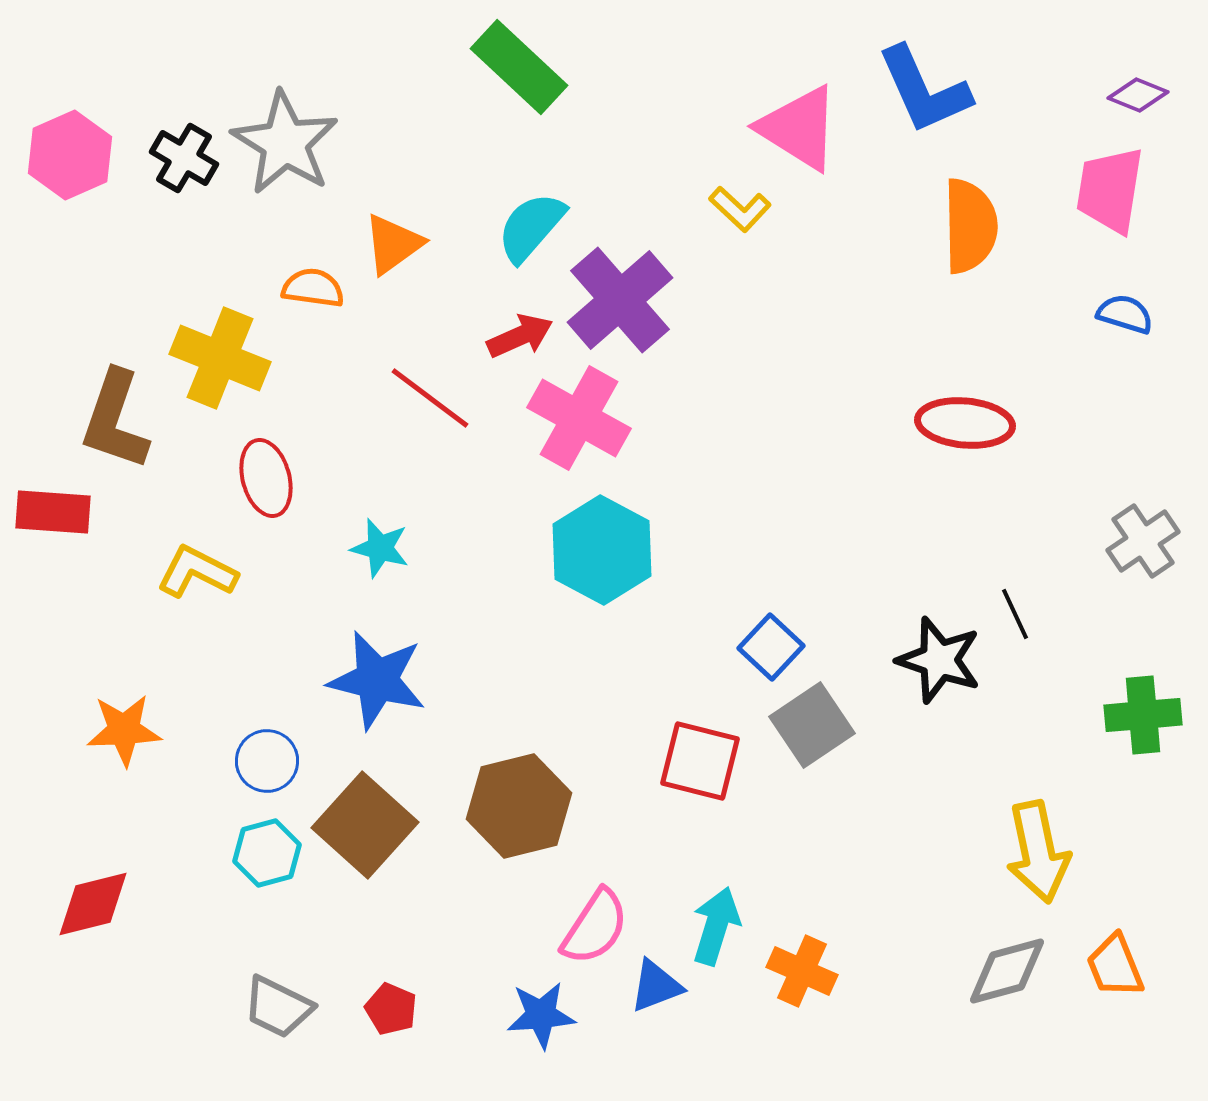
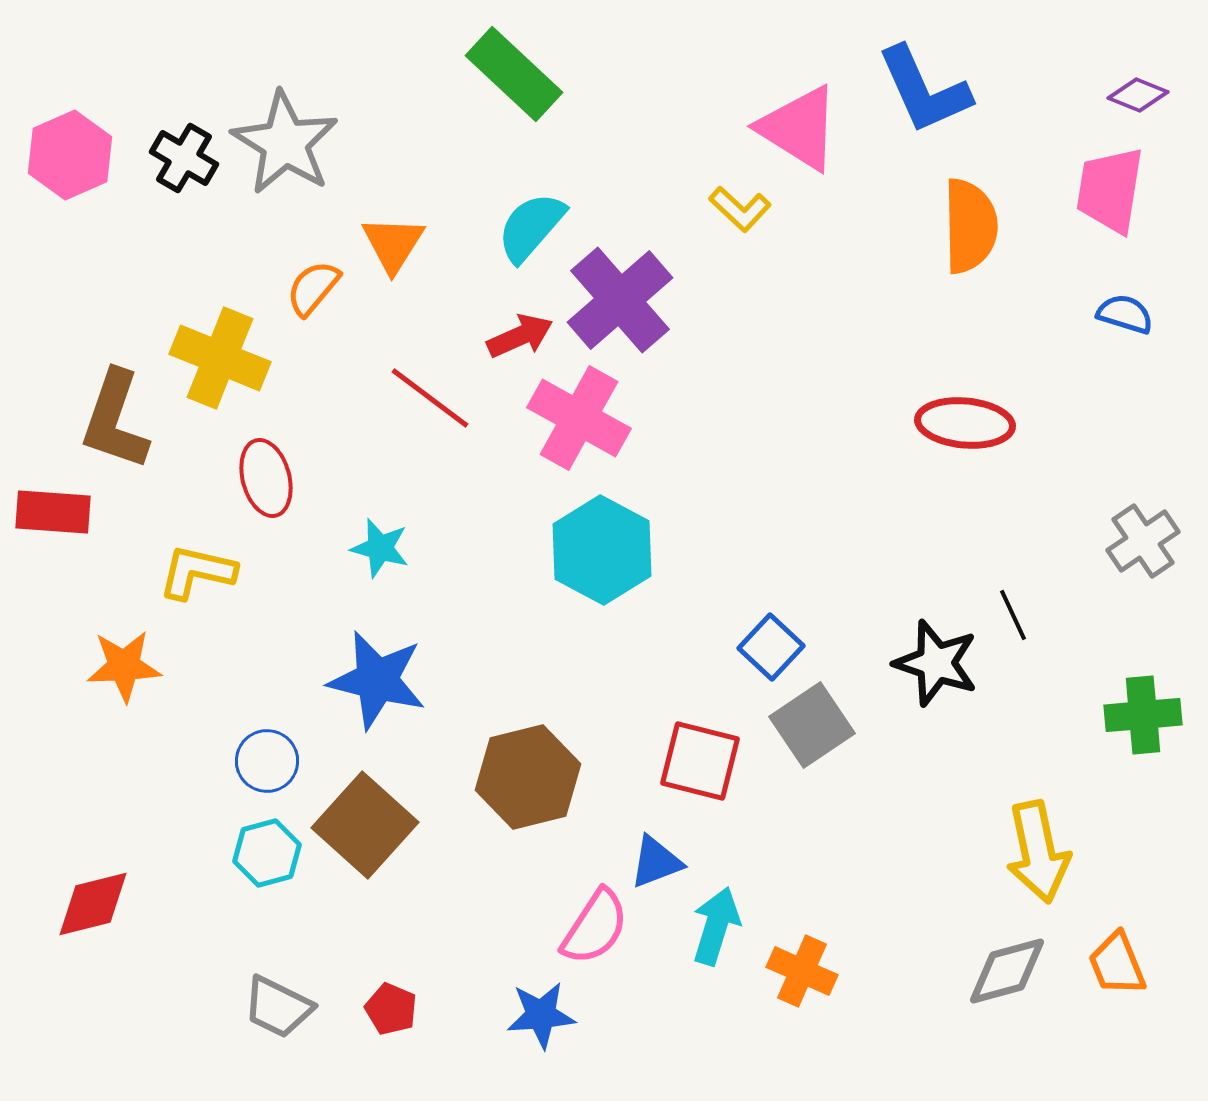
green rectangle at (519, 67): moved 5 px left, 7 px down
orange triangle at (393, 244): rotated 22 degrees counterclockwise
orange semicircle at (313, 288): rotated 58 degrees counterclockwise
yellow L-shape at (197, 572): rotated 14 degrees counterclockwise
black line at (1015, 614): moved 2 px left, 1 px down
black star at (939, 660): moved 3 px left, 3 px down
orange star at (124, 730): moved 64 px up
brown hexagon at (519, 806): moved 9 px right, 29 px up
orange trapezoid at (1115, 966): moved 2 px right, 2 px up
blue triangle at (656, 986): moved 124 px up
